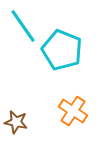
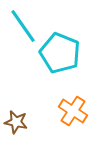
cyan pentagon: moved 2 px left, 3 px down
